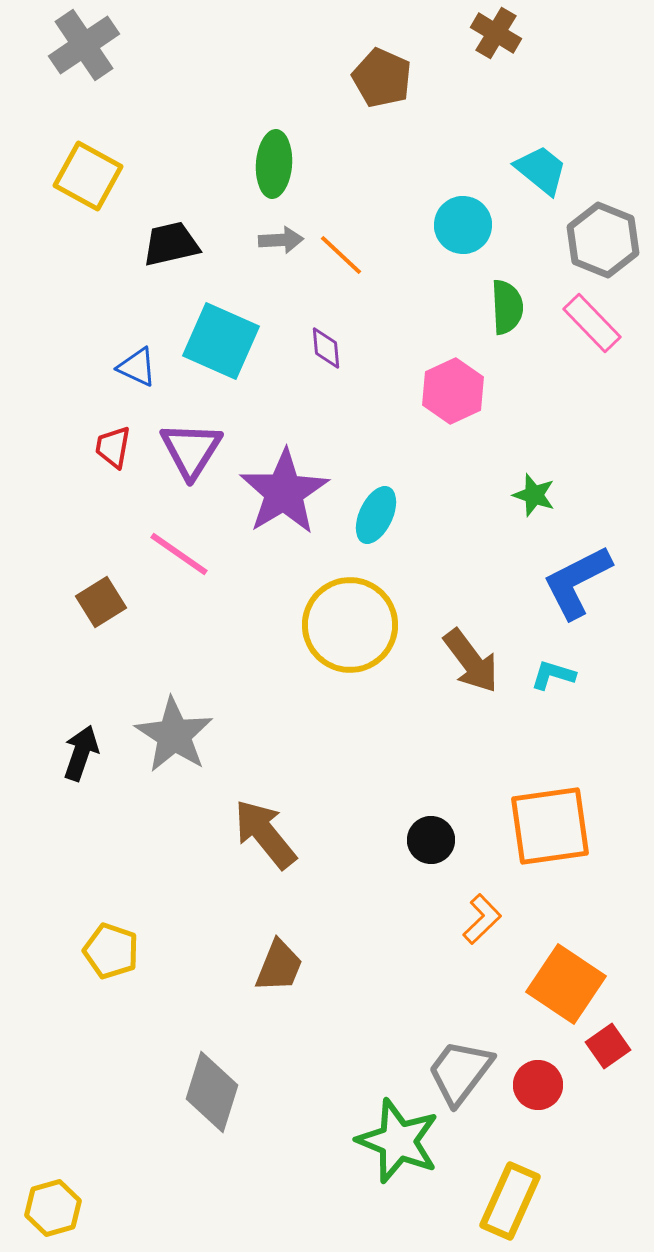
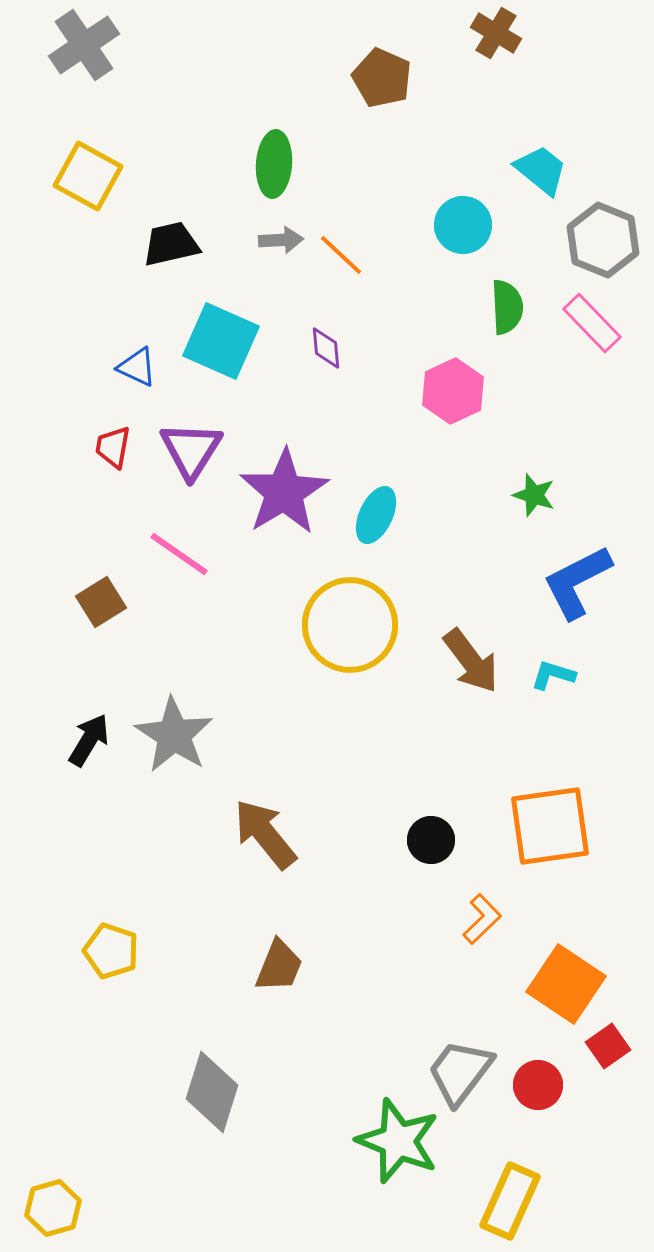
black arrow at (81, 753): moved 8 px right, 13 px up; rotated 12 degrees clockwise
